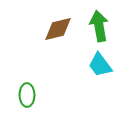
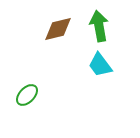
green ellipse: rotated 45 degrees clockwise
